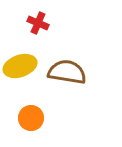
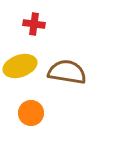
red cross: moved 4 px left, 1 px down; rotated 15 degrees counterclockwise
orange circle: moved 5 px up
